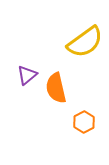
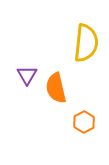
yellow semicircle: moved 1 px right, 1 px down; rotated 48 degrees counterclockwise
purple triangle: rotated 20 degrees counterclockwise
